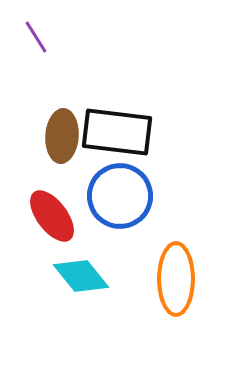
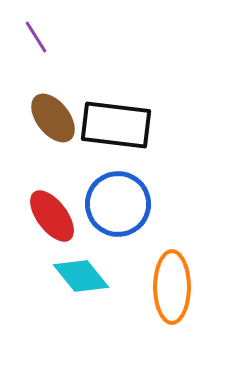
black rectangle: moved 1 px left, 7 px up
brown ellipse: moved 9 px left, 18 px up; rotated 42 degrees counterclockwise
blue circle: moved 2 px left, 8 px down
orange ellipse: moved 4 px left, 8 px down
